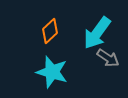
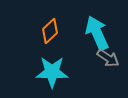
cyan arrow: rotated 120 degrees clockwise
cyan star: rotated 16 degrees counterclockwise
